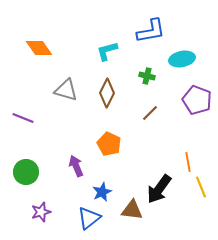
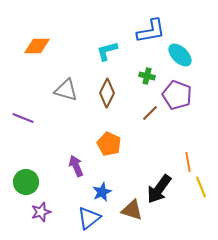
orange diamond: moved 2 px left, 2 px up; rotated 56 degrees counterclockwise
cyan ellipse: moved 2 px left, 4 px up; rotated 55 degrees clockwise
purple pentagon: moved 20 px left, 5 px up
green circle: moved 10 px down
brown triangle: rotated 10 degrees clockwise
